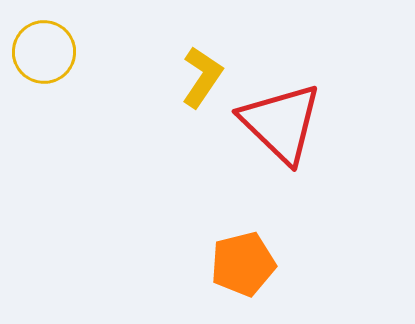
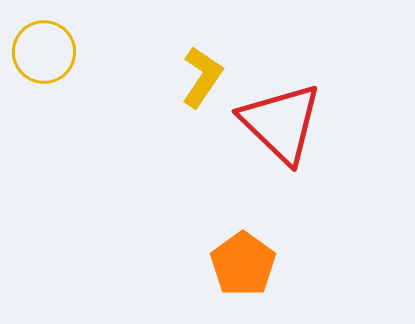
orange pentagon: rotated 22 degrees counterclockwise
